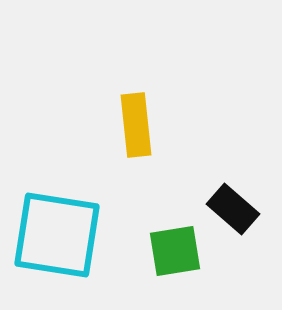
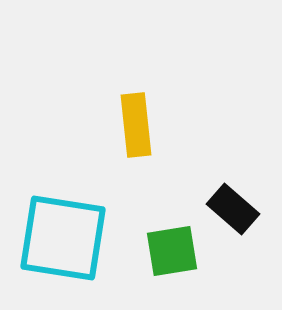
cyan square: moved 6 px right, 3 px down
green square: moved 3 px left
